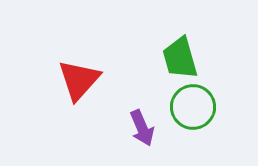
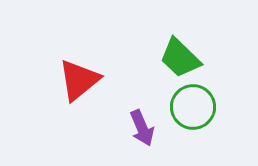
green trapezoid: rotated 30 degrees counterclockwise
red triangle: rotated 9 degrees clockwise
